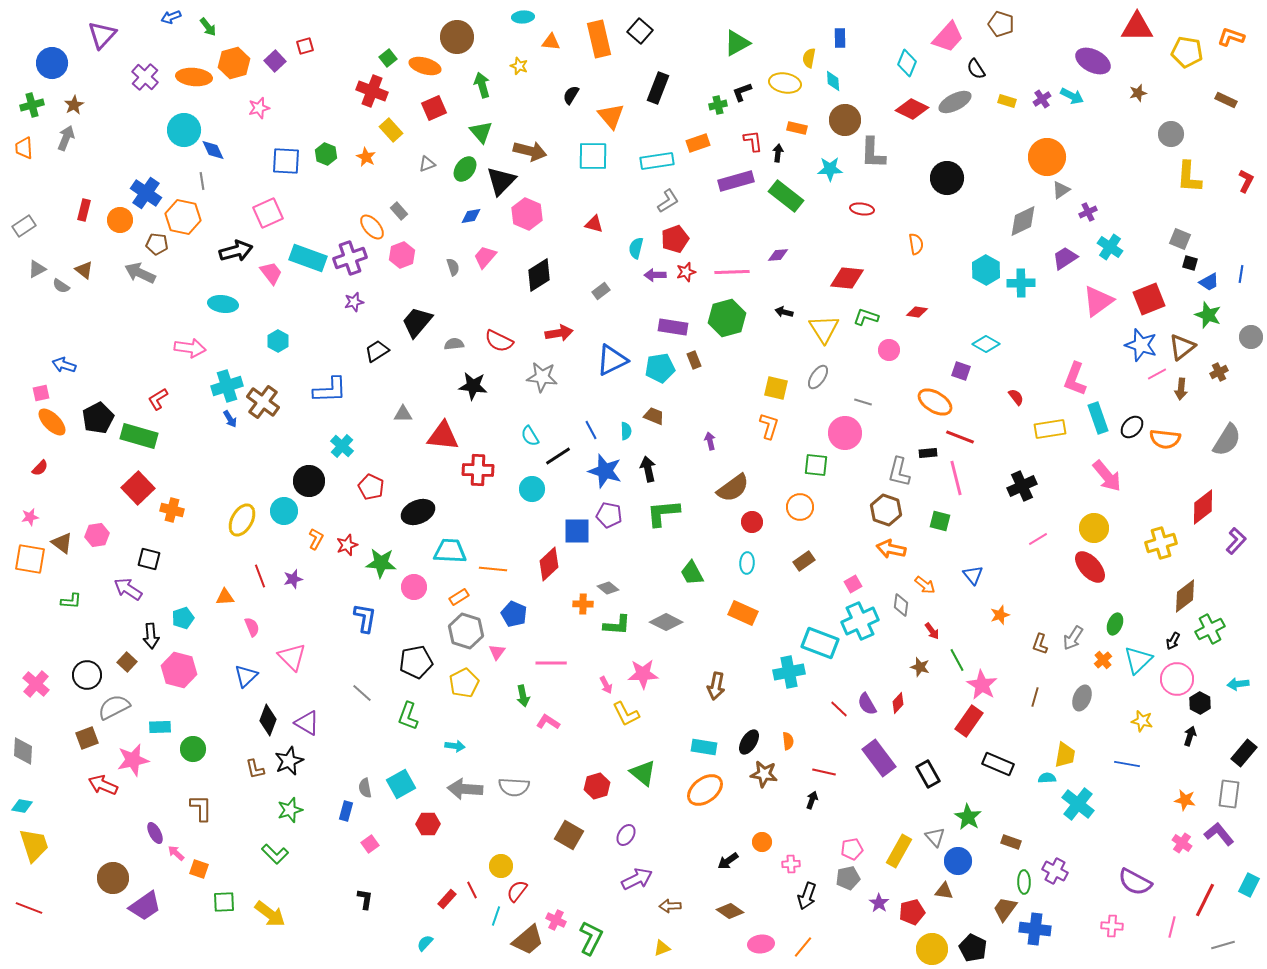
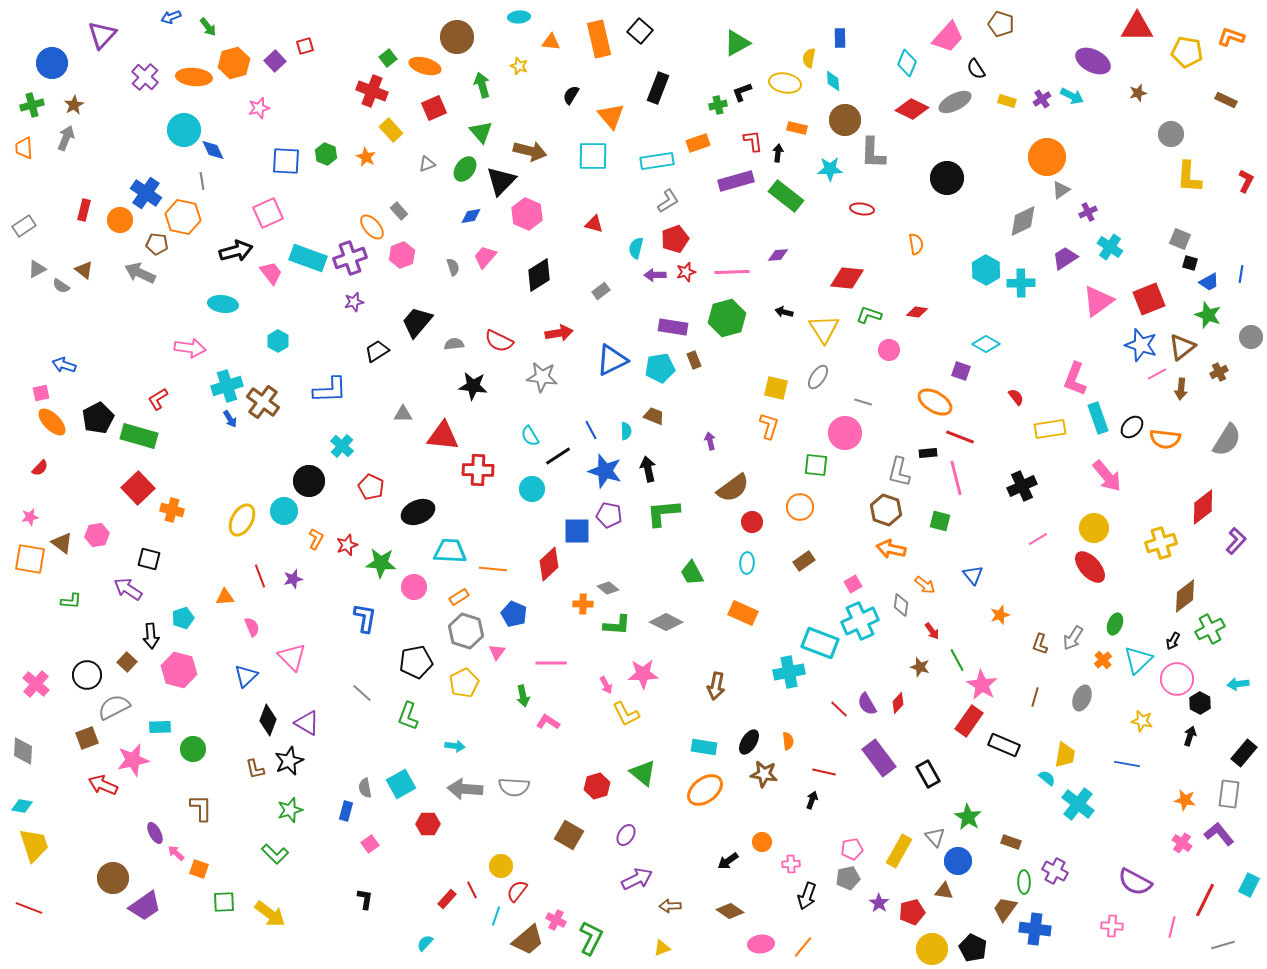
cyan ellipse at (523, 17): moved 4 px left
green L-shape at (866, 317): moved 3 px right, 2 px up
black rectangle at (998, 764): moved 6 px right, 19 px up
cyan semicircle at (1047, 778): rotated 42 degrees clockwise
